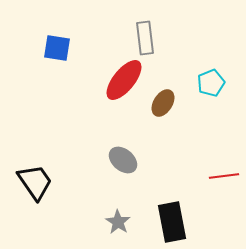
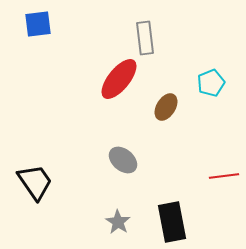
blue square: moved 19 px left, 24 px up; rotated 16 degrees counterclockwise
red ellipse: moved 5 px left, 1 px up
brown ellipse: moved 3 px right, 4 px down
